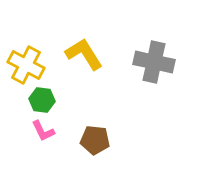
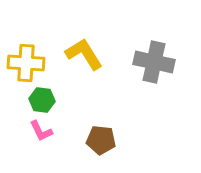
yellow cross: moved 2 px up; rotated 24 degrees counterclockwise
pink L-shape: moved 2 px left
brown pentagon: moved 6 px right
